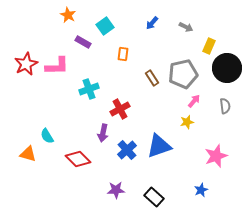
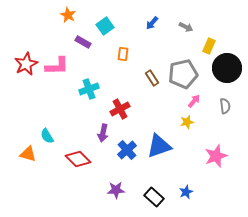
blue star: moved 15 px left, 2 px down
